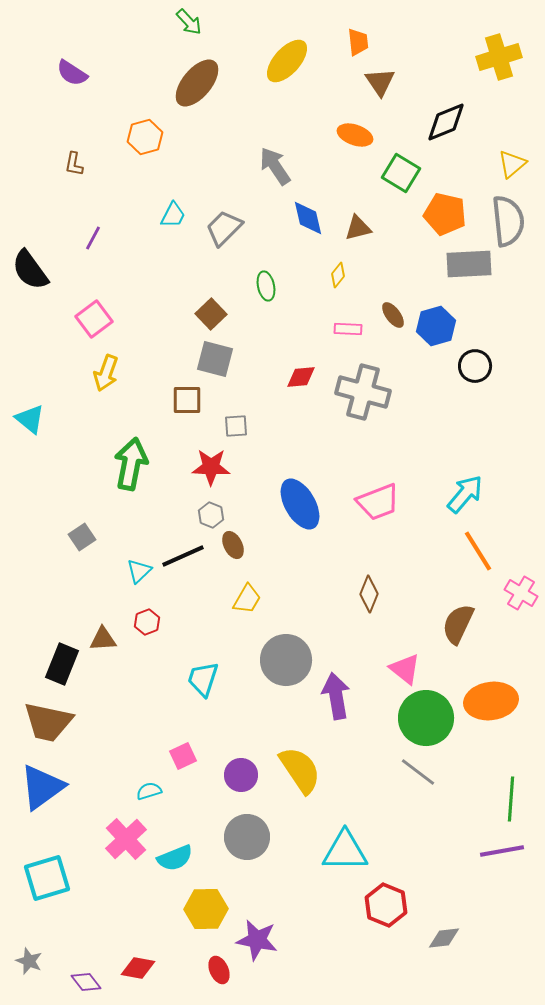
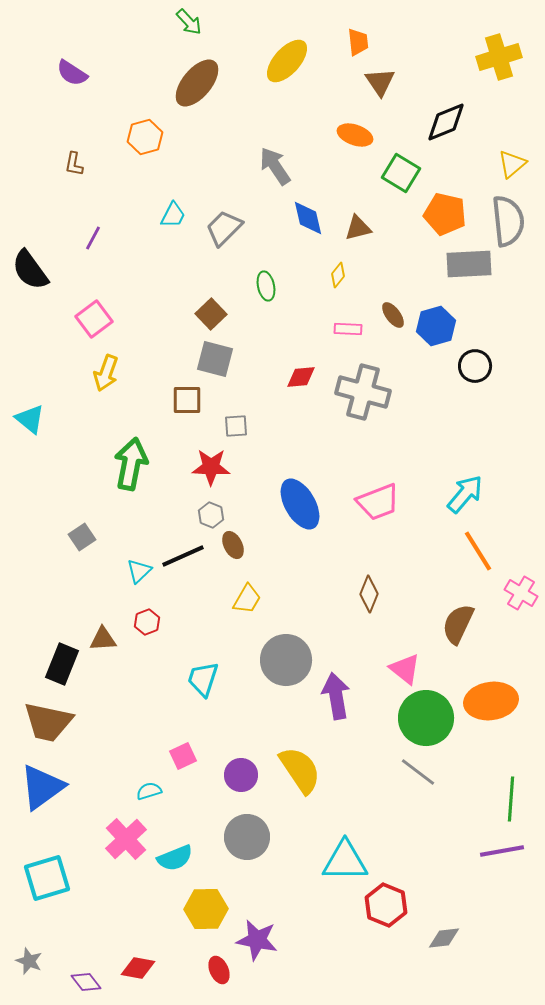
cyan triangle at (345, 851): moved 10 px down
